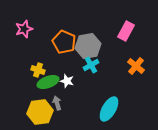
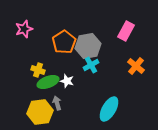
orange pentagon: rotated 15 degrees clockwise
